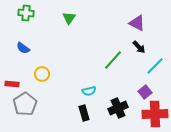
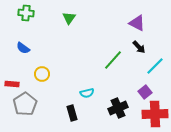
cyan semicircle: moved 2 px left, 2 px down
black rectangle: moved 12 px left
